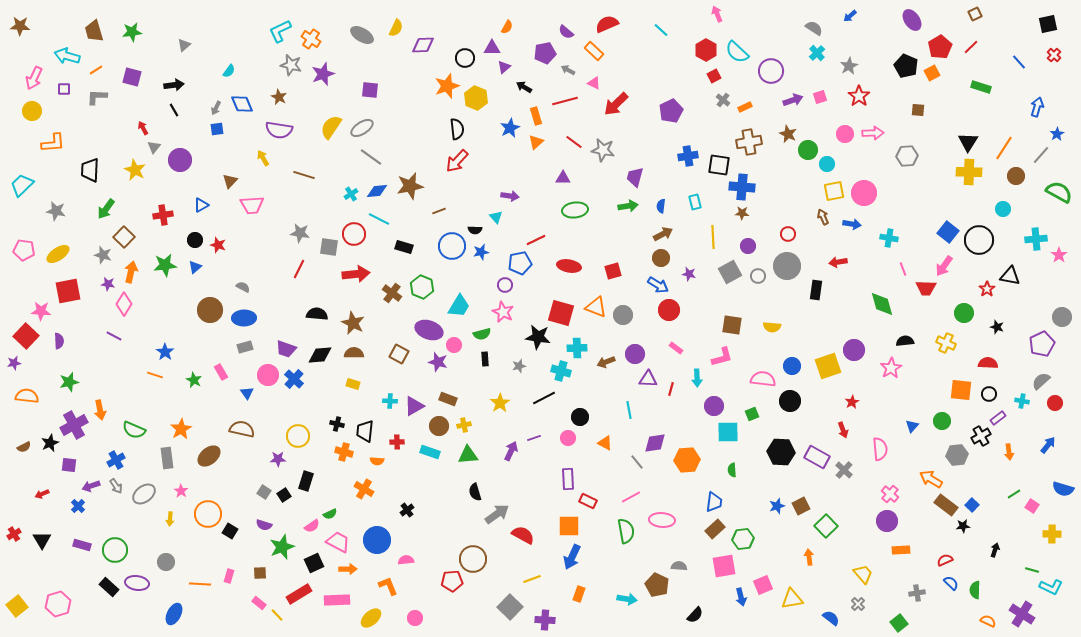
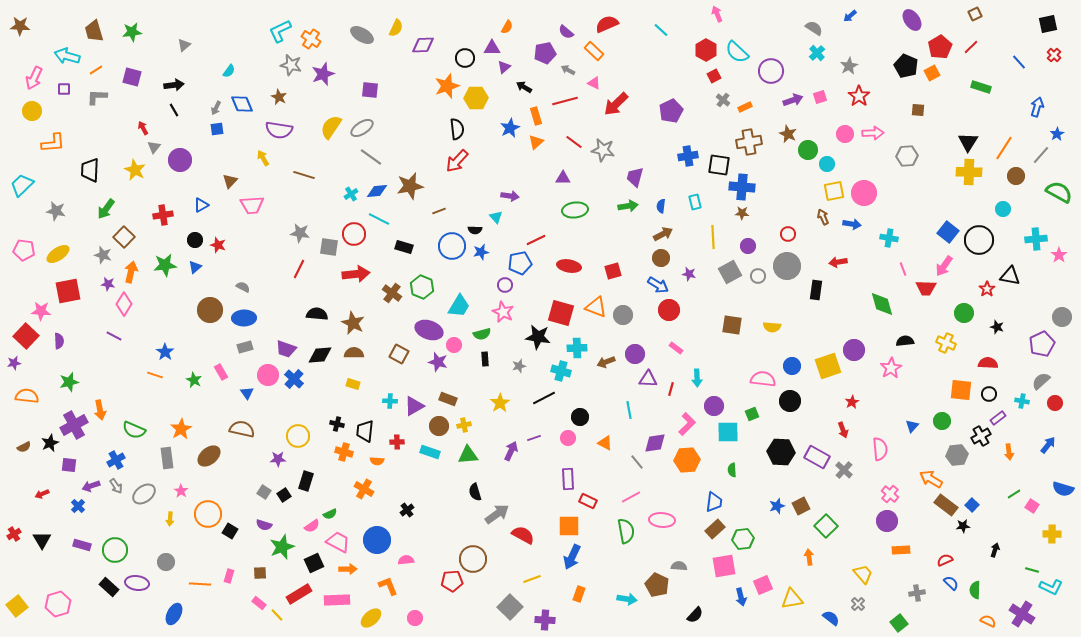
yellow hexagon at (476, 98): rotated 25 degrees counterclockwise
pink L-shape at (722, 357): moved 35 px left, 67 px down; rotated 30 degrees counterclockwise
